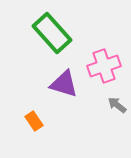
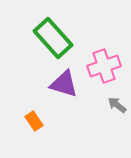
green rectangle: moved 1 px right, 5 px down
